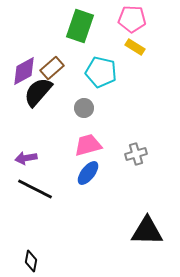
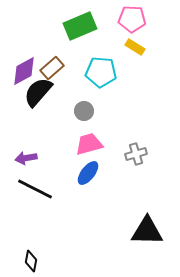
green rectangle: rotated 48 degrees clockwise
cyan pentagon: rotated 8 degrees counterclockwise
gray circle: moved 3 px down
pink trapezoid: moved 1 px right, 1 px up
